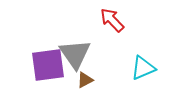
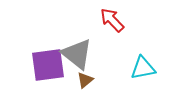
gray triangle: moved 2 px right; rotated 16 degrees counterclockwise
cyan triangle: rotated 12 degrees clockwise
brown triangle: rotated 12 degrees counterclockwise
